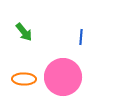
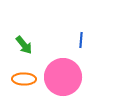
green arrow: moved 13 px down
blue line: moved 3 px down
